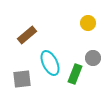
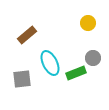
green rectangle: moved 1 px right, 1 px up; rotated 48 degrees clockwise
